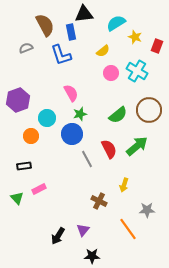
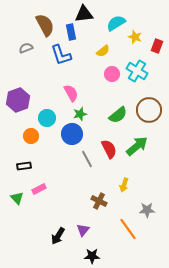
pink circle: moved 1 px right, 1 px down
